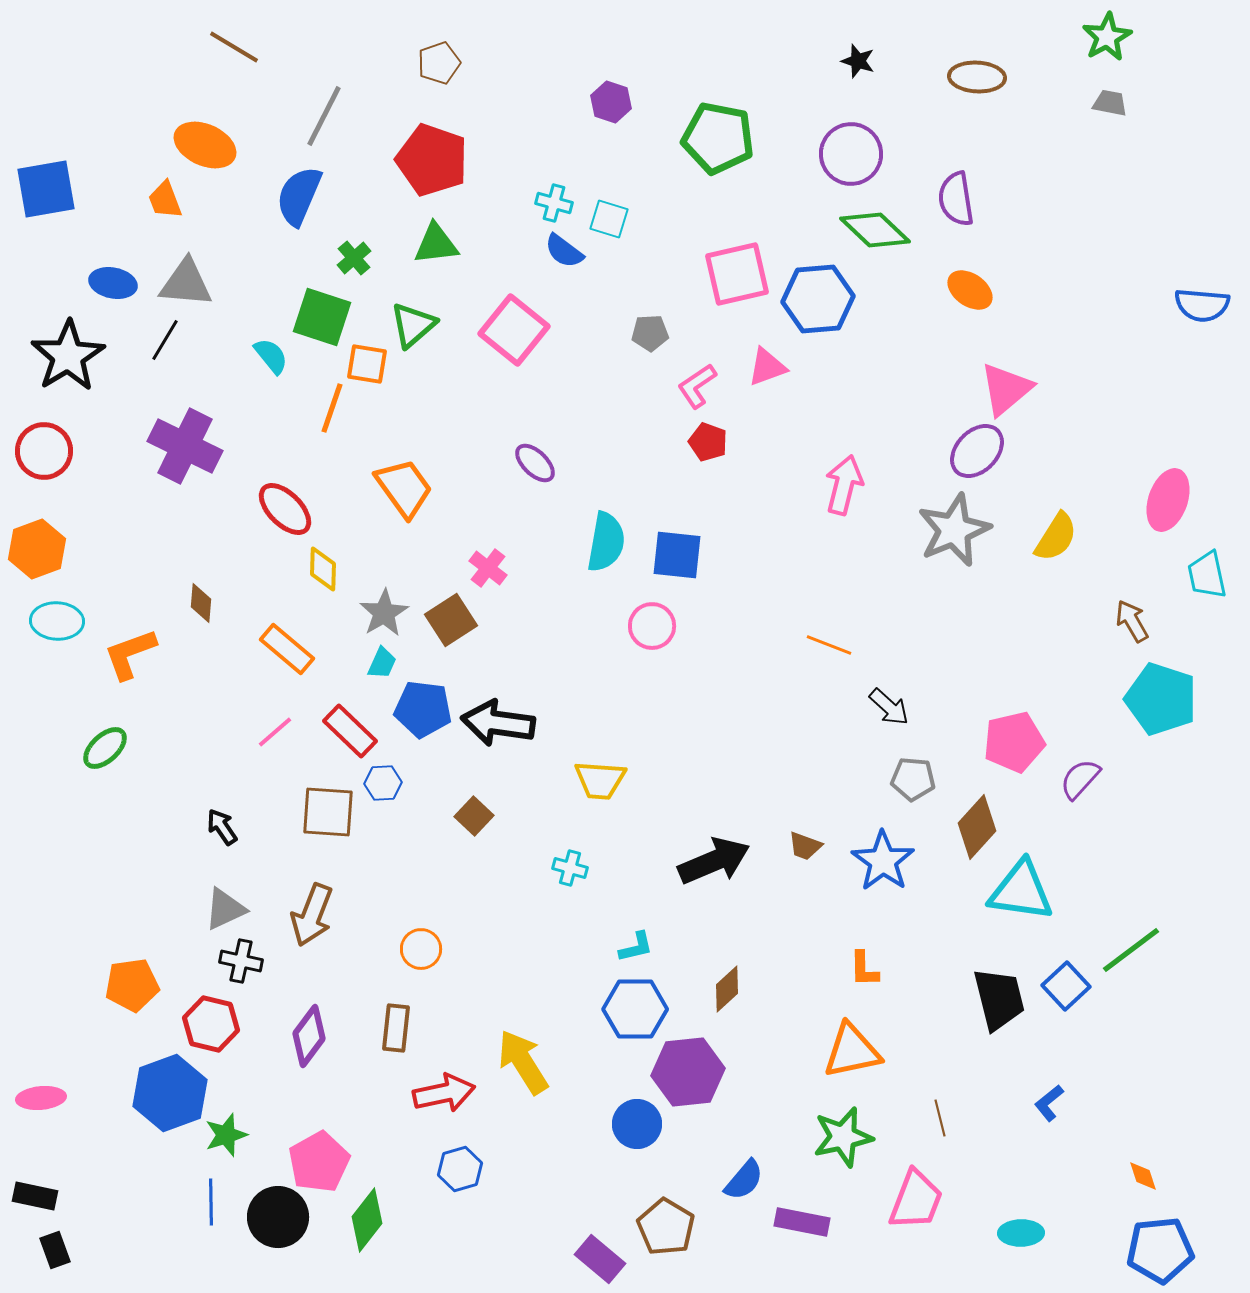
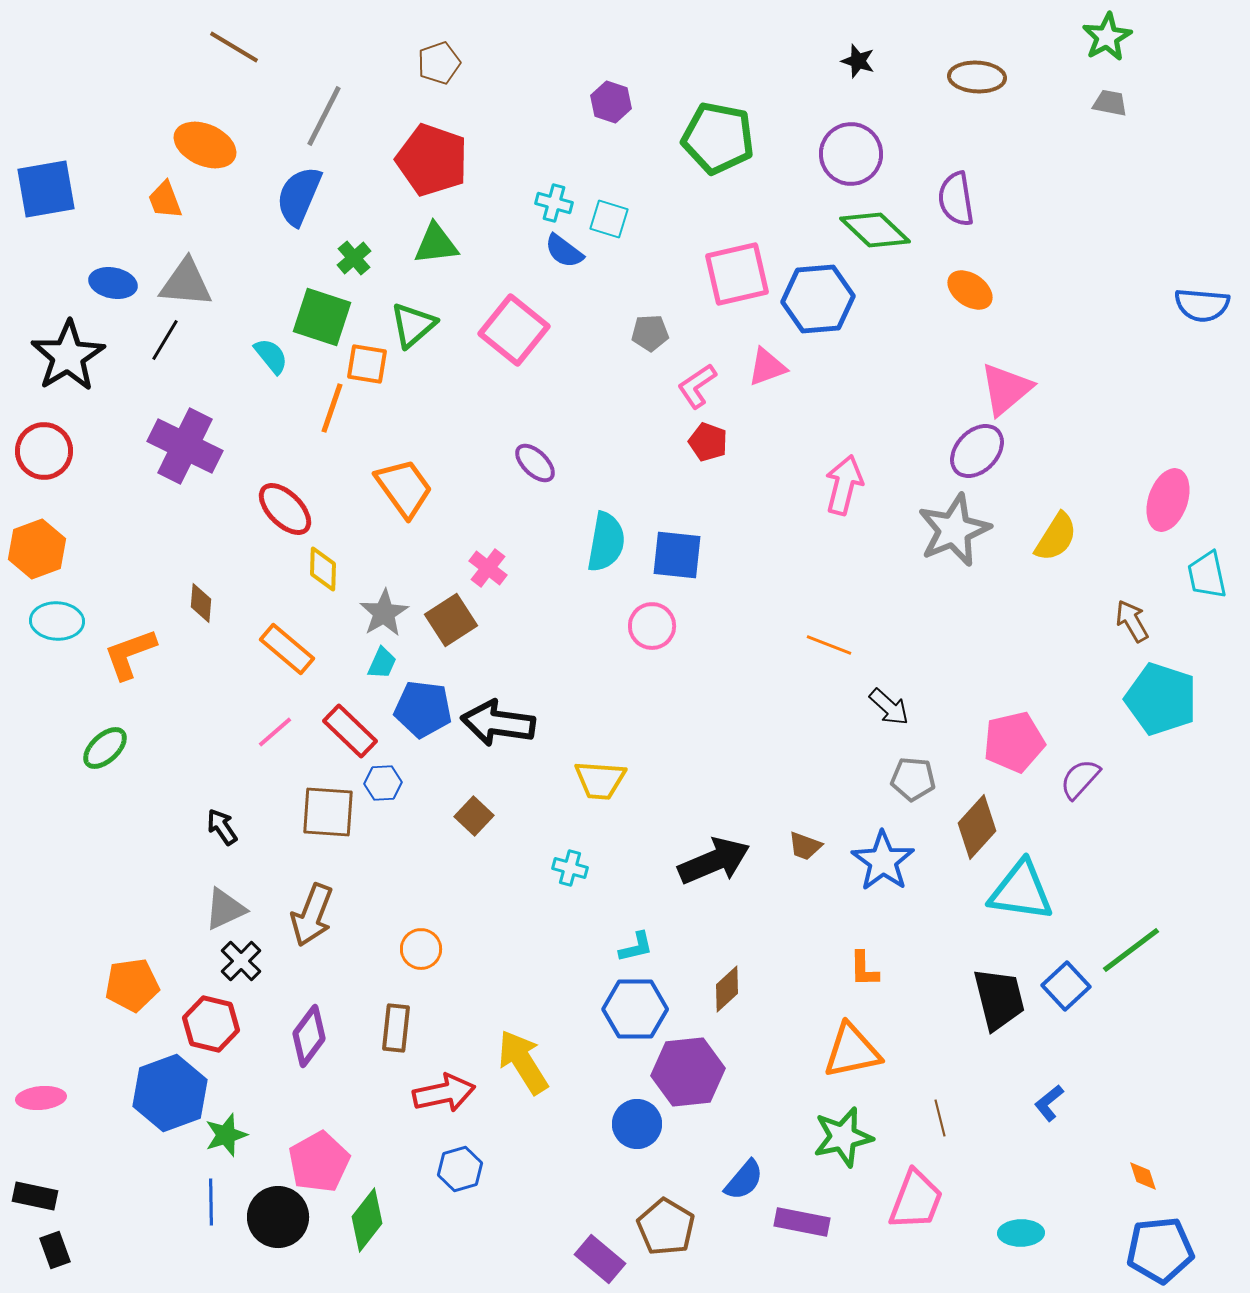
black cross at (241, 961): rotated 33 degrees clockwise
